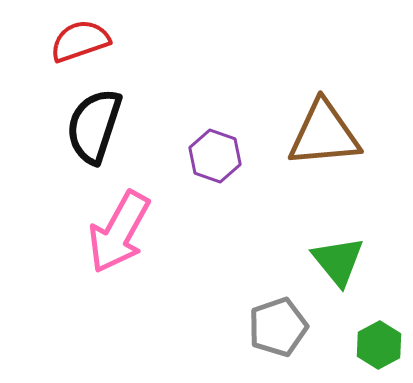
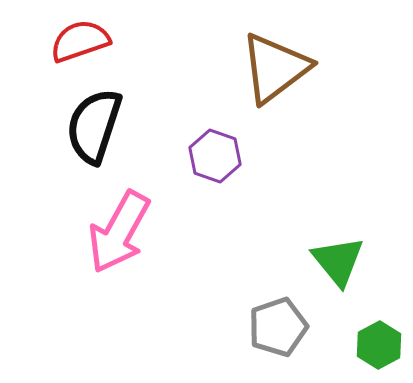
brown triangle: moved 49 px left, 66 px up; rotated 32 degrees counterclockwise
